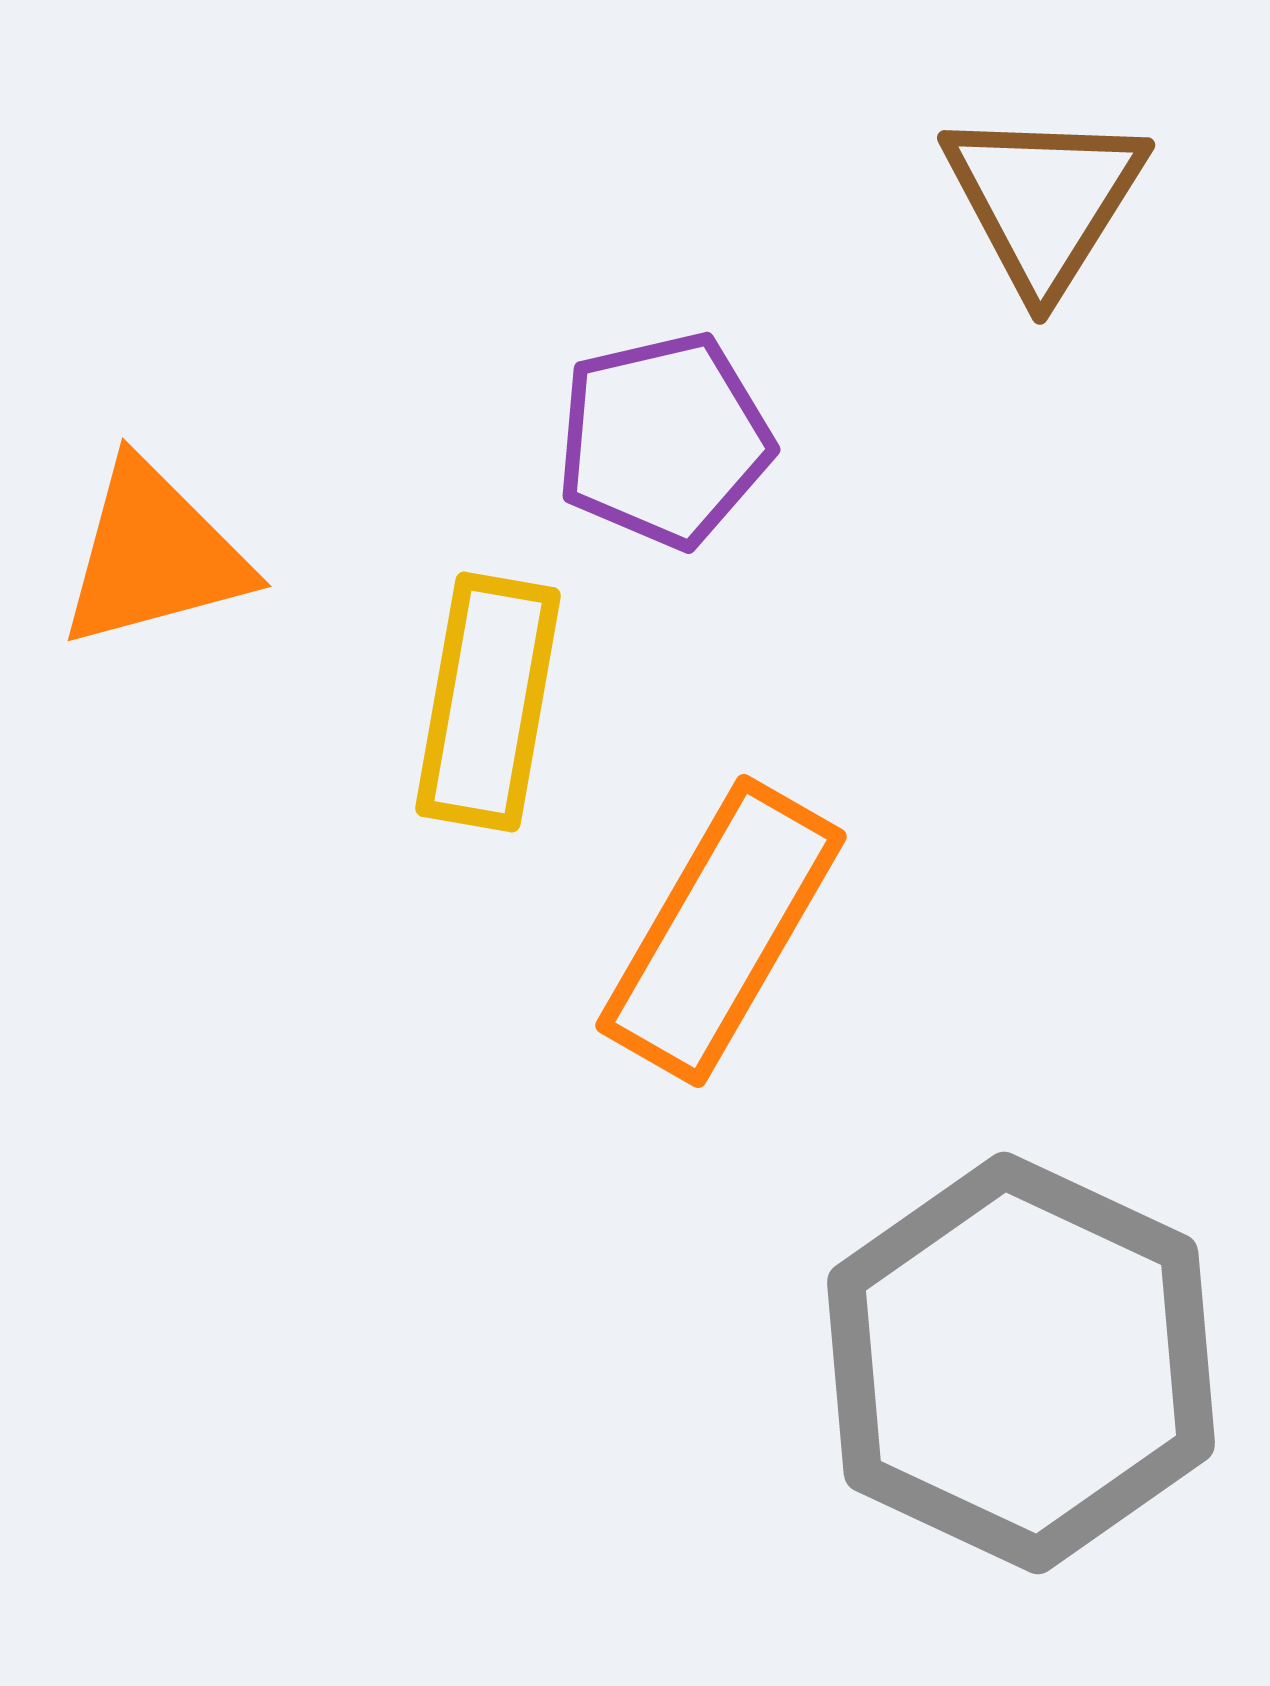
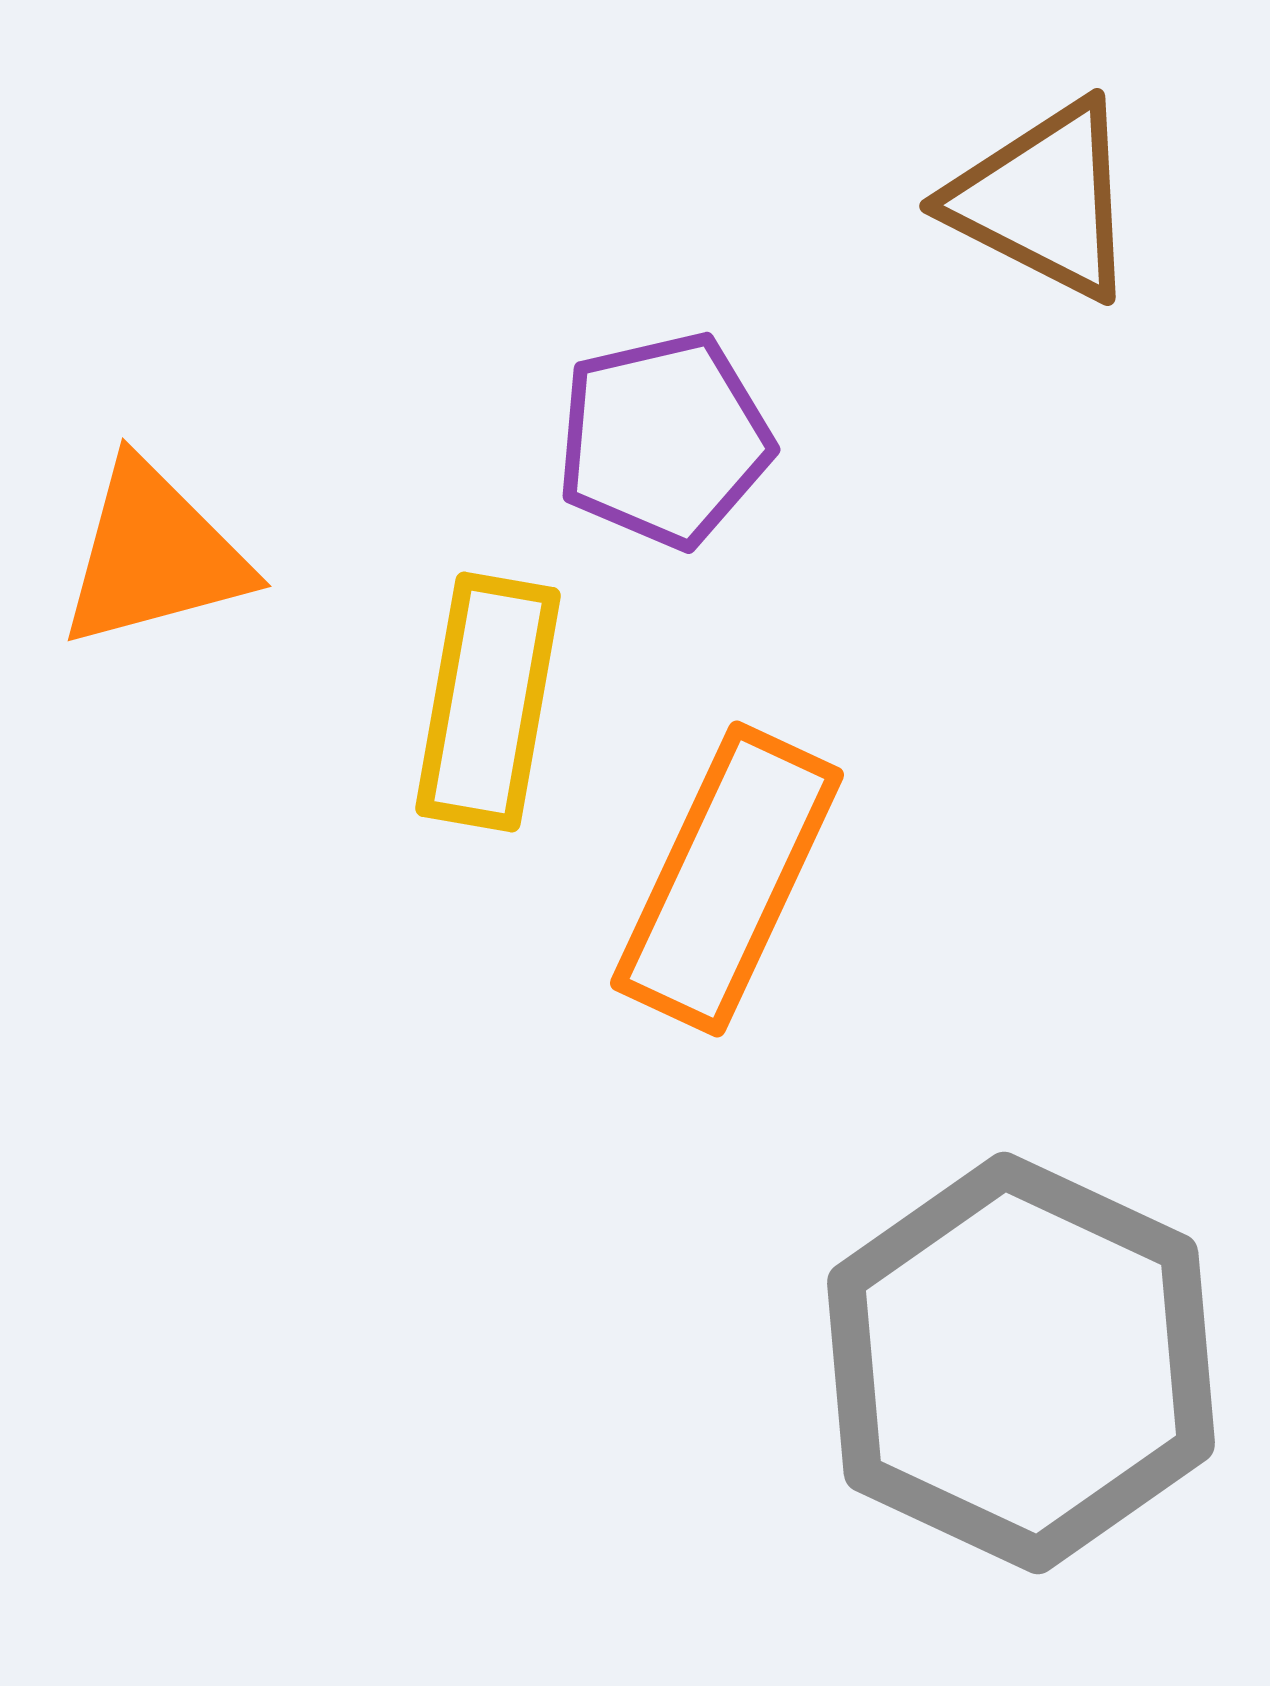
brown triangle: rotated 35 degrees counterclockwise
orange rectangle: moved 6 px right, 52 px up; rotated 5 degrees counterclockwise
